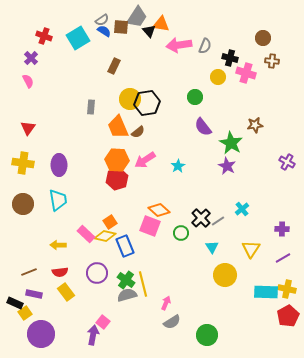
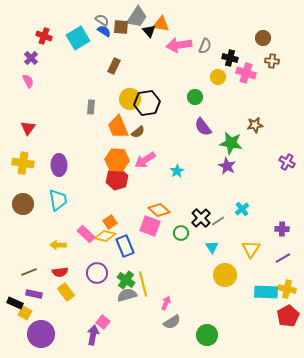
gray semicircle at (102, 20): rotated 112 degrees counterclockwise
green star at (231, 143): rotated 20 degrees counterclockwise
cyan star at (178, 166): moved 1 px left, 5 px down
yellow square at (25, 313): rotated 24 degrees counterclockwise
